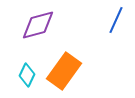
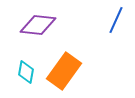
purple diamond: rotated 21 degrees clockwise
cyan diamond: moved 1 px left, 3 px up; rotated 15 degrees counterclockwise
